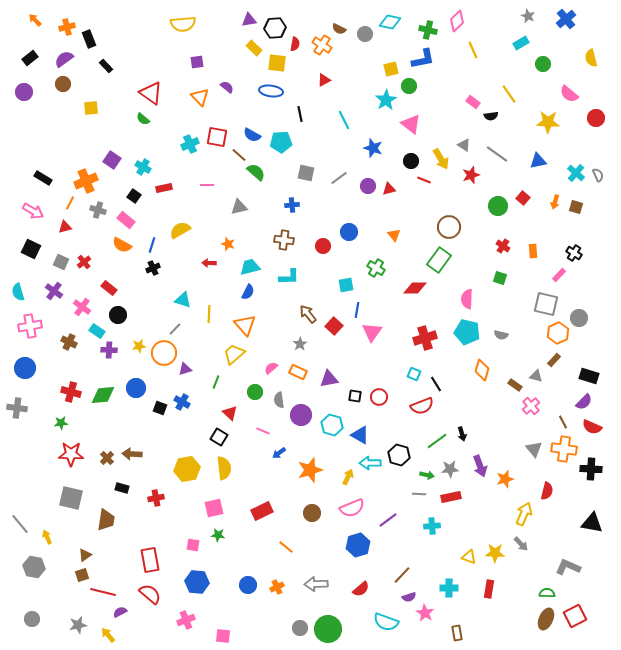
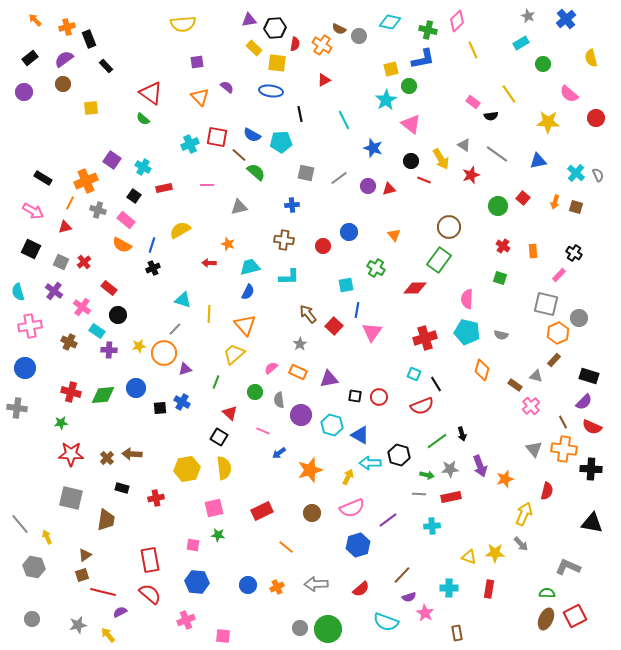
gray circle at (365, 34): moved 6 px left, 2 px down
black square at (160, 408): rotated 24 degrees counterclockwise
